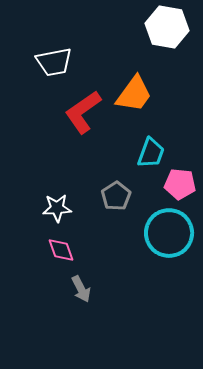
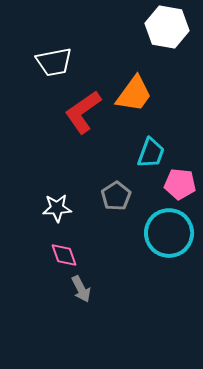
pink diamond: moved 3 px right, 5 px down
